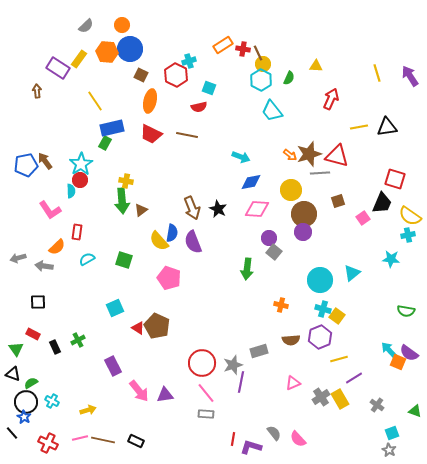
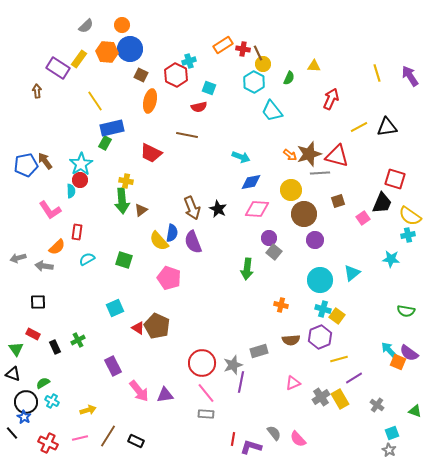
yellow triangle at (316, 66): moved 2 px left
cyan hexagon at (261, 80): moved 7 px left, 2 px down
yellow line at (359, 127): rotated 18 degrees counterclockwise
red trapezoid at (151, 134): moved 19 px down
purple circle at (303, 232): moved 12 px right, 8 px down
green semicircle at (31, 383): moved 12 px right
brown line at (103, 440): moved 5 px right, 4 px up; rotated 70 degrees counterclockwise
